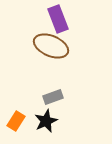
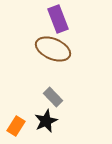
brown ellipse: moved 2 px right, 3 px down
gray rectangle: rotated 66 degrees clockwise
orange rectangle: moved 5 px down
